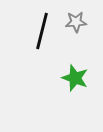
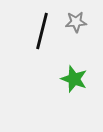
green star: moved 1 px left, 1 px down
